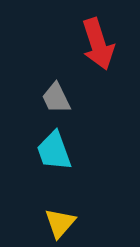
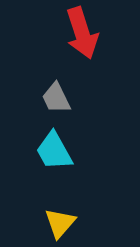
red arrow: moved 16 px left, 11 px up
cyan trapezoid: rotated 9 degrees counterclockwise
